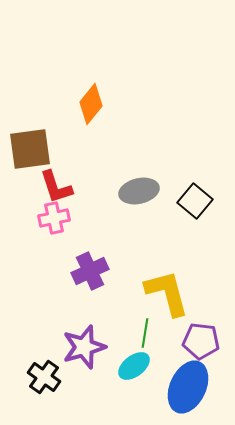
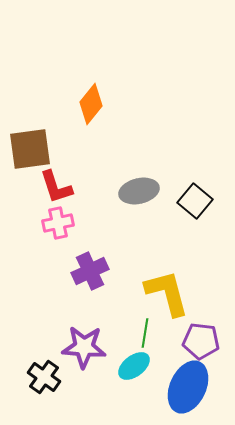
pink cross: moved 4 px right, 5 px down
purple star: rotated 21 degrees clockwise
